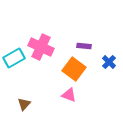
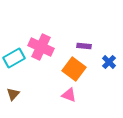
brown triangle: moved 11 px left, 10 px up
